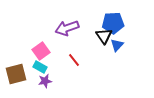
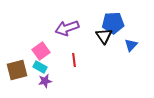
blue triangle: moved 14 px right
red line: rotated 32 degrees clockwise
brown square: moved 1 px right, 4 px up
